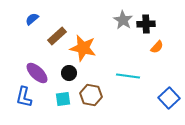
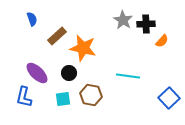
blue semicircle: rotated 112 degrees clockwise
orange semicircle: moved 5 px right, 6 px up
